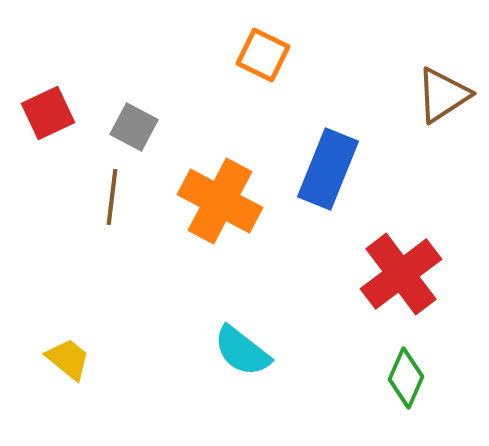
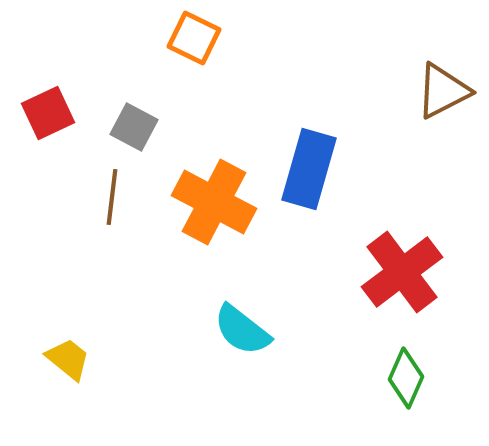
orange square: moved 69 px left, 17 px up
brown triangle: moved 4 px up; rotated 6 degrees clockwise
blue rectangle: moved 19 px left; rotated 6 degrees counterclockwise
orange cross: moved 6 px left, 1 px down
red cross: moved 1 px right, 2 px up
cyan semicircle: moved 21 px up
